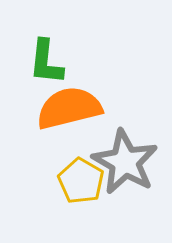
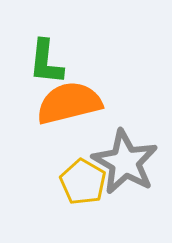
orange semicircle: moved 5 px up
yellow pentagon: moved 2 px right, 1 px down
